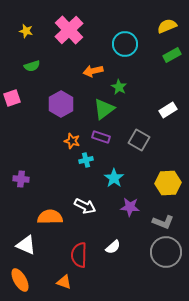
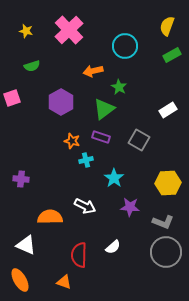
yellow semicircle: rotated 48 degrees counterclockwise
cyan circle: moved 2 px down
purple hexagon: moved 2 px up
